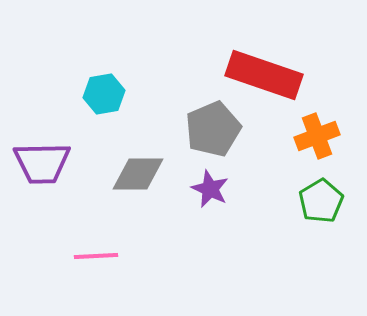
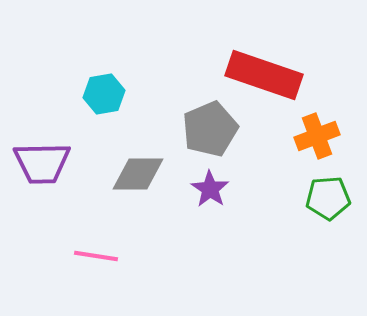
gray pentagon: moved 3 px left
purple star: rotated 9 degrees clockwise
green pentagon: moved 7 px right, 3 px up; rotated 27 degrees clockwise
pink line: rotated 12 degrees clockwise
